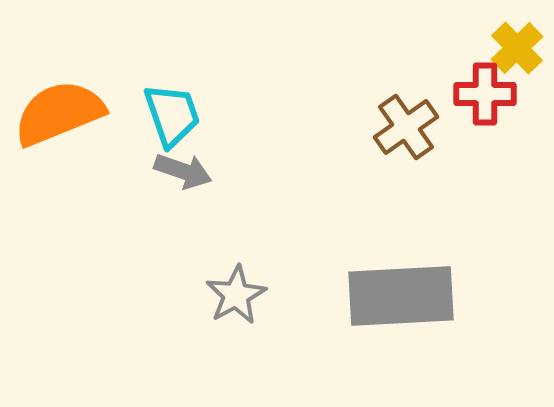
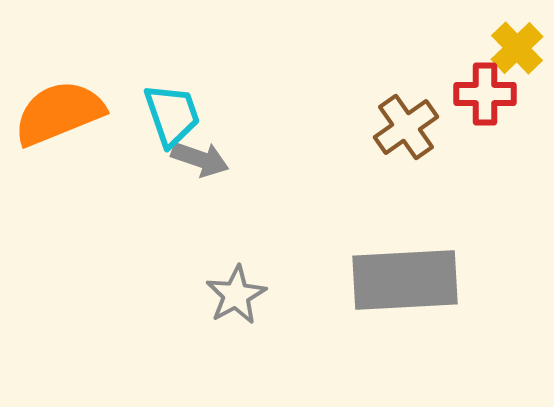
gray arrow: moved 17 px right, 12 px up
gray rectangle: moved 4 px right, 16 px up
